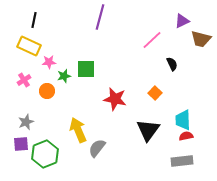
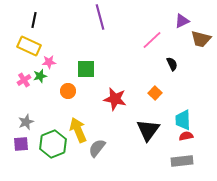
purple line: rotated 30 degrees counterclockwise
green star: moved 24 px left
orange circle: moved 21 px right
green hexagon: moved 8 px right, 10 px up
